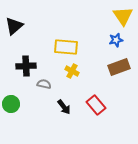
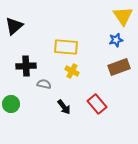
red rectangle: moved 1 px right, 1 px up
